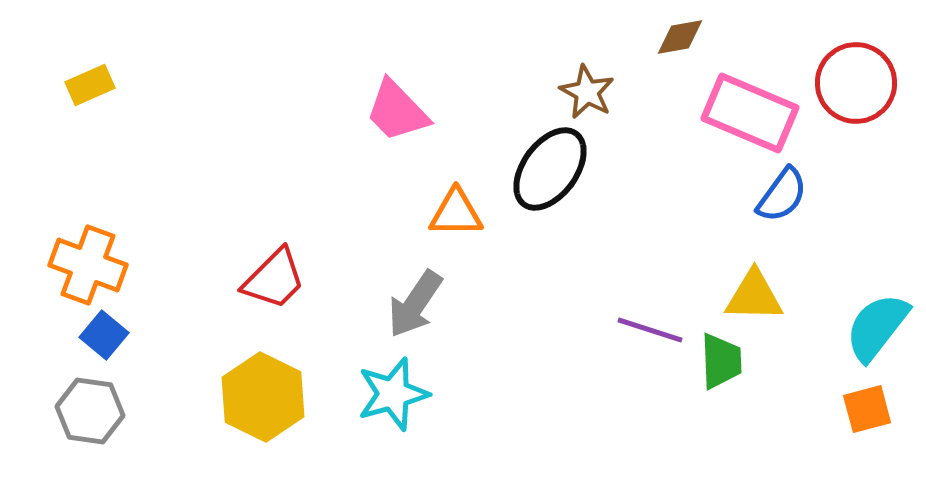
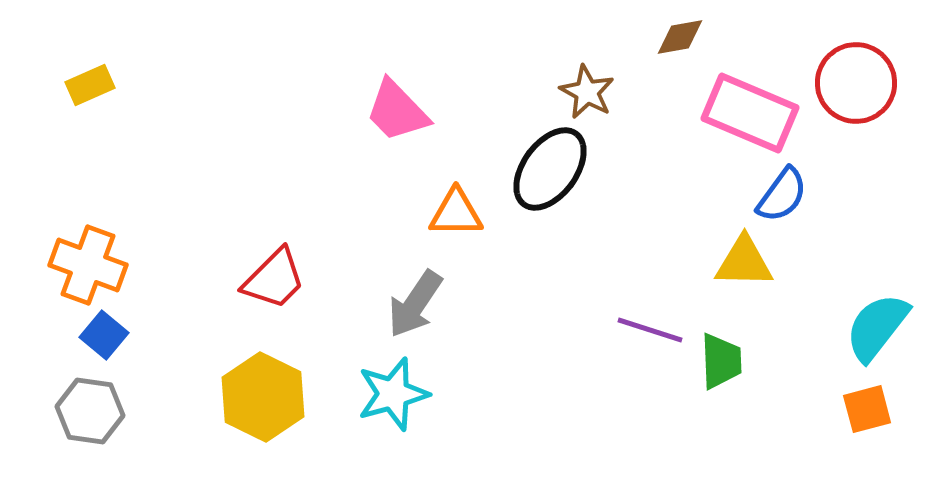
yellow triangle: moved 10 px left, 34 px up
